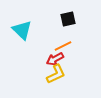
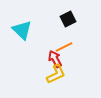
black square: rotated 14 degrees counterclockwise
orange line: moved 1 px right, 1 px down
red arrow: rotated 90 degrees clockwise
